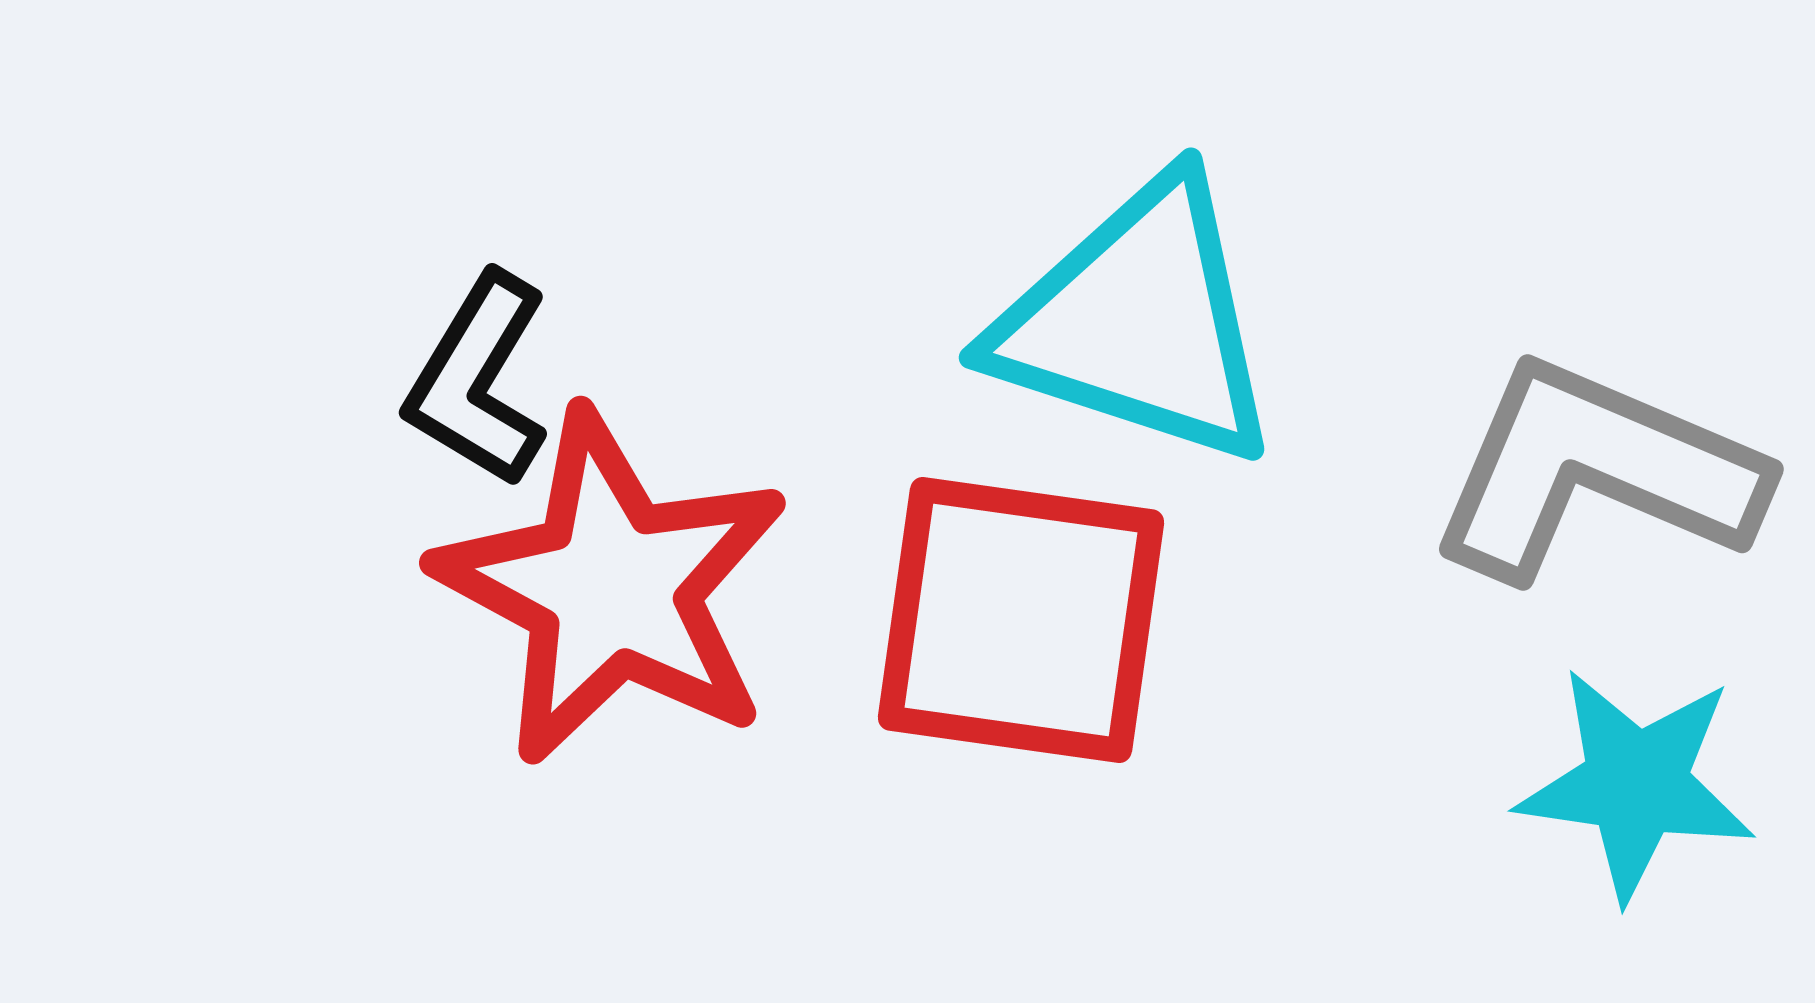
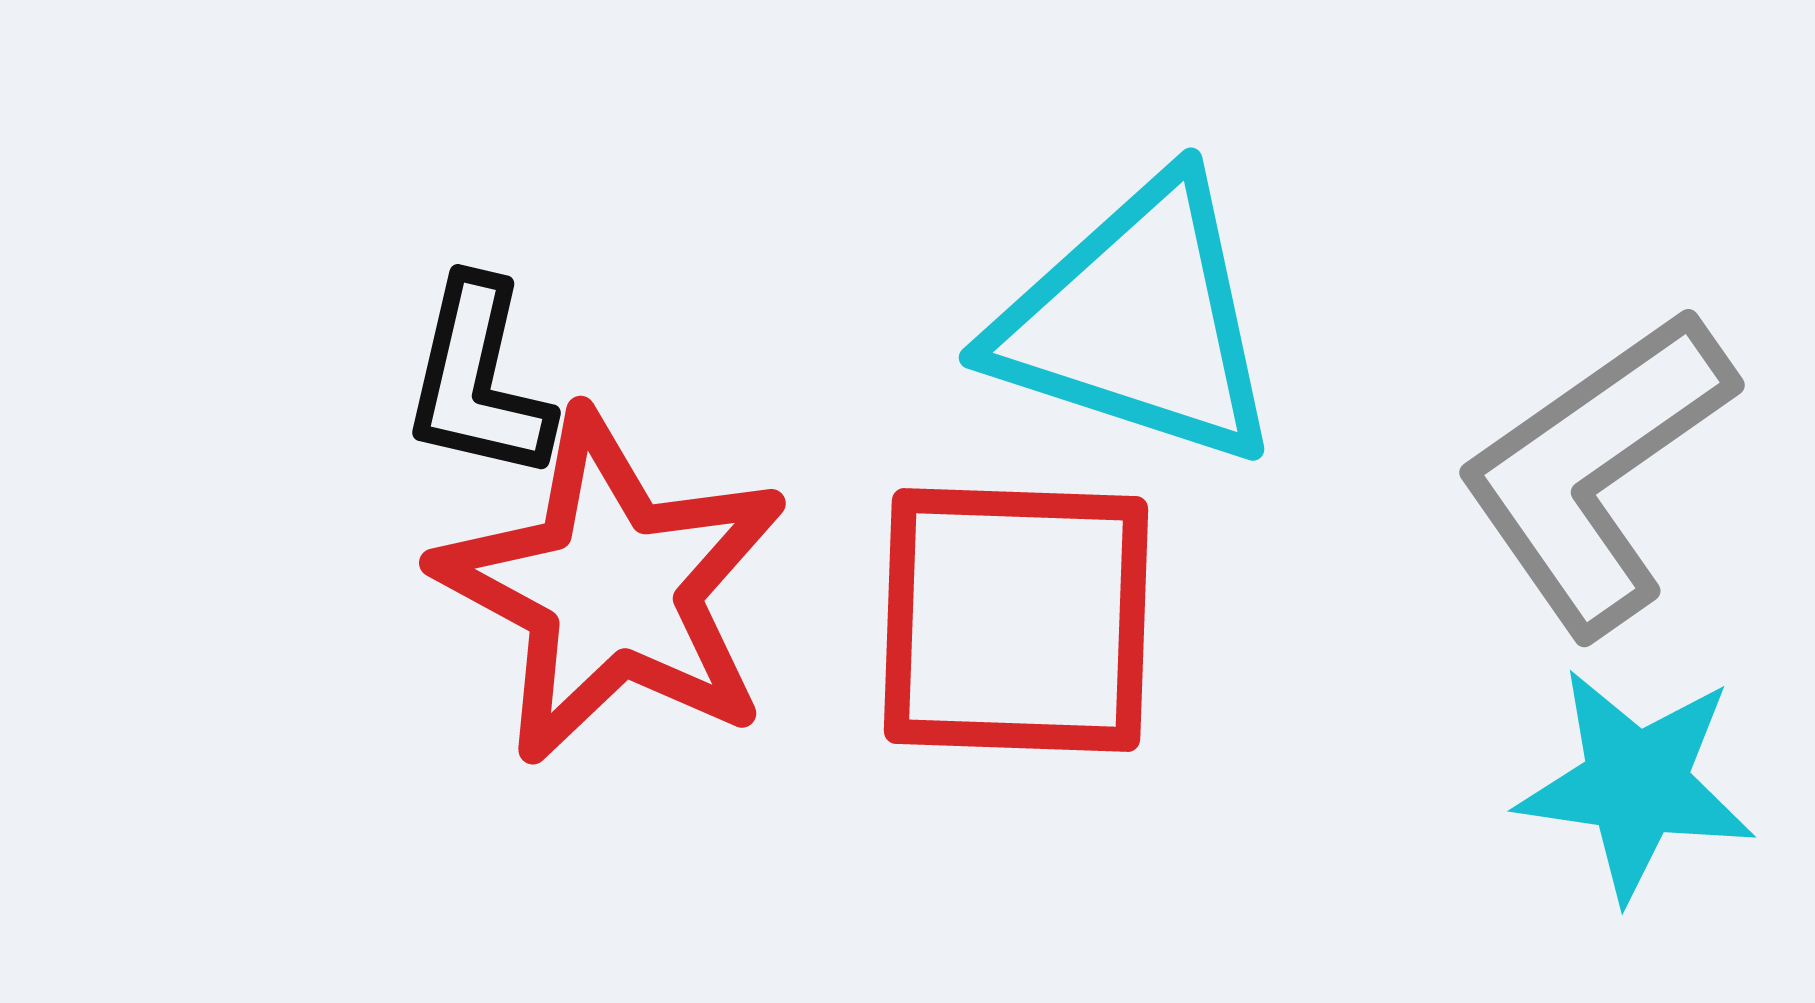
black L-shape: rotated 18 degrees counterclockwise
gray L-shape: rotated 58 degrees counterclockwise
red square: moved 5 px left; rotated 6 degrees counterclockwise
